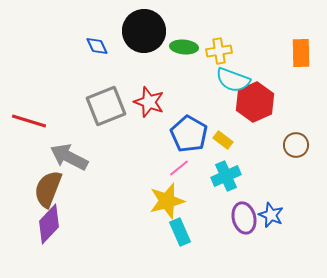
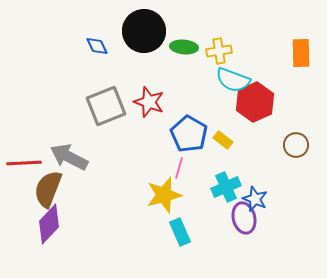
red line: moved 5 px left, 42 px down; rotated 20 degrees counterclockwise
pink line: rotated 35 degrees counterclockwise
cyan cross: moved 11 px down
yellow star: moved 3 px left, 6 px up
blue star: moved 16 px left, 16 px up
